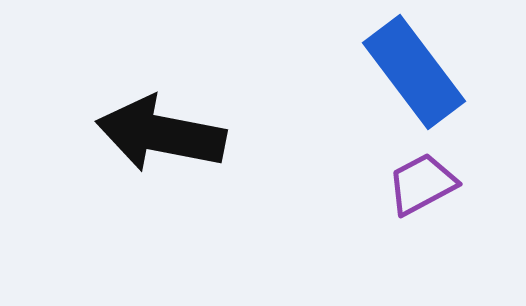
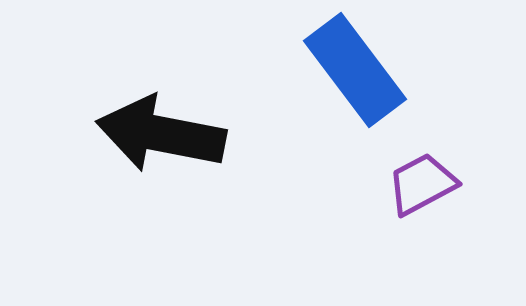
blue rectangle: moved 59 px left, 2 px up
